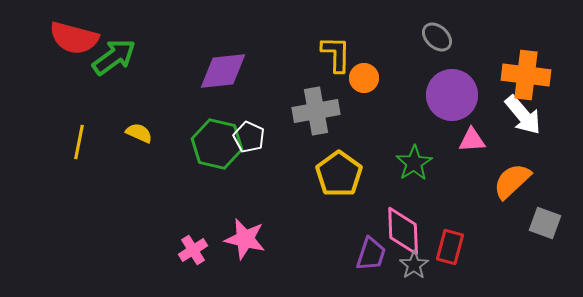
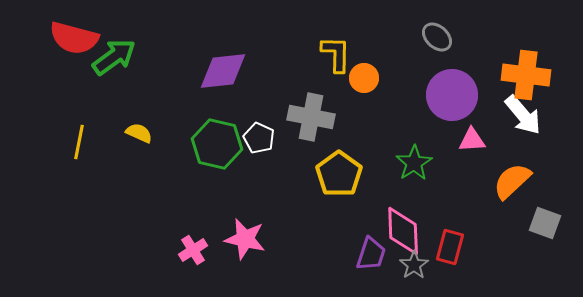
gray cross: moved 5 px left, 6 px down; rotated 21 degrees clockwise
white pentagon: moved 10 px right, 1 px down
